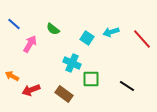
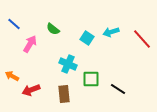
cyan cross: moved 4 px left, 1 px down
black line: moved 9 px left, 3 px down
brown rectangle: rotated 48 degrees clockwise
